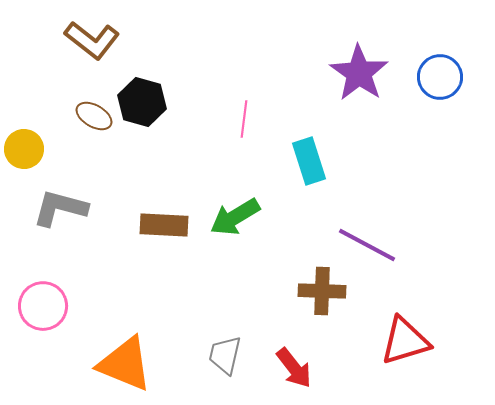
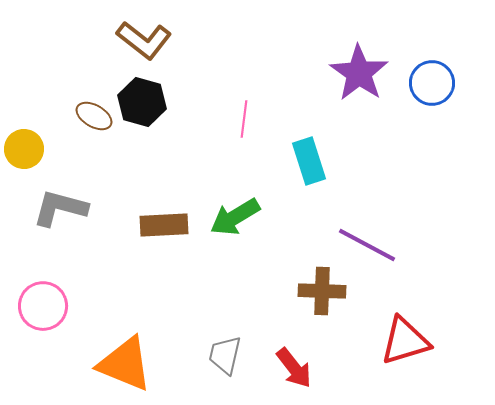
brown L-shape: moved 52 px right
blue circle: moved 8 px left, 6 px down
brown rectangle: rotated 6 degrees counterclockwise
